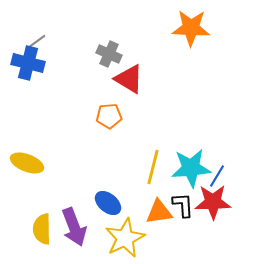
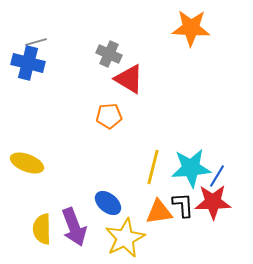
gray line: rotated 20 degrees clockwise
